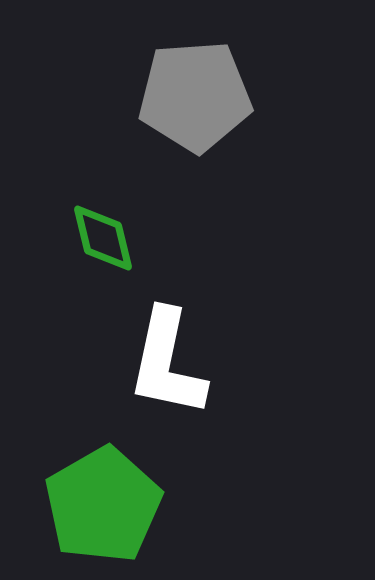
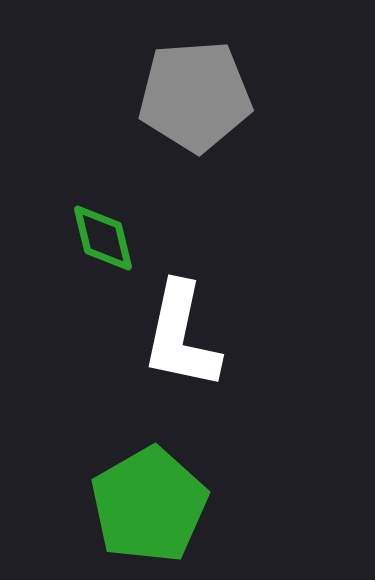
white L-shape: moved 14 px right, 27 px up
green pentagon: moved 46 px right
